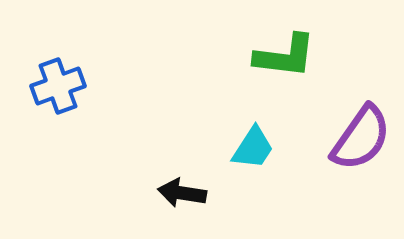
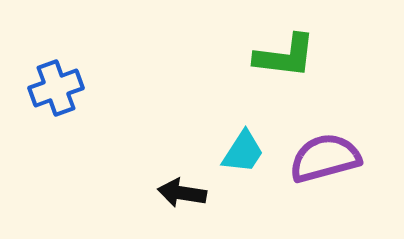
blue cross: moved 2 px left, 2 px down
purple semicircle: moved 36 px left, 20 px down; rotated 140 degrees counterclockwise
cyan trapezoid: moved 10 px left, 4 px down
